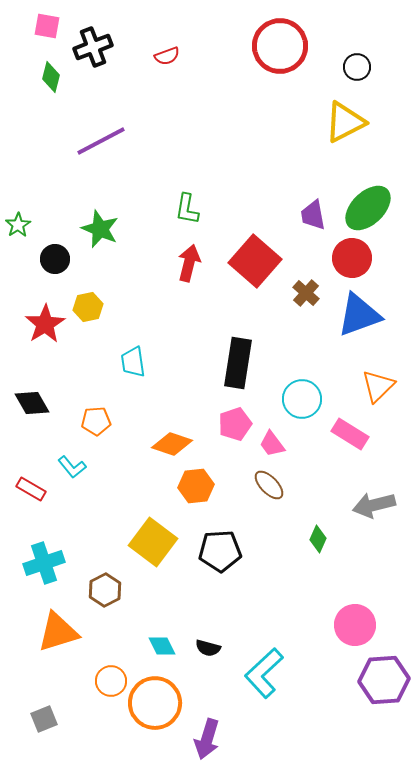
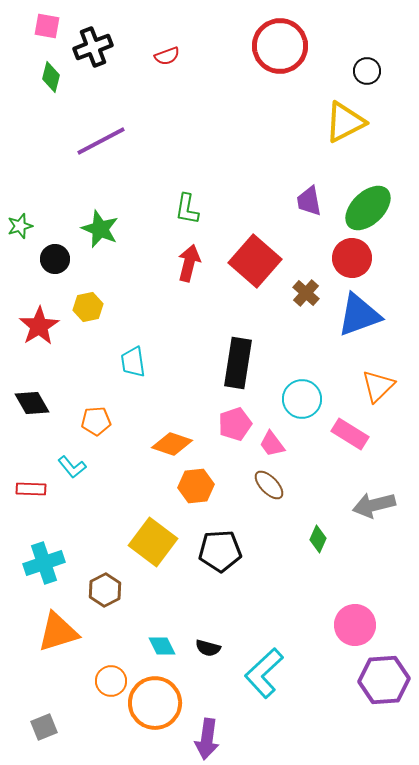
black circle at (357, 67): moved 10 px right, 4 px down
purple trapezoid at (313, 215): moved 4 px left, 14 px up
green star at (18, 225): moved 2 px right, 1 px down; rotated 15 degrees clockwise
red star at (45, 324): moved 6 px left, 2 px down
red rectangle at (31, 489): rotated 28 degrees counterclockwise
gray square at (44, 719): moved 8 px down
purple arrow at (207, 739): rotated 9 degrees counterclockwise
